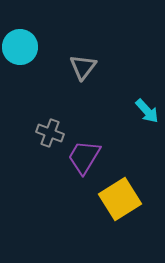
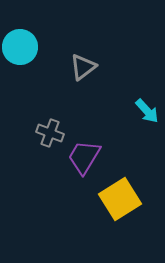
gray triangle: rotated 16 degrees clockwise
